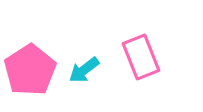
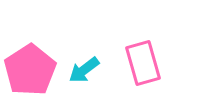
pink rectangle: moved 2 px right, 6 px down; rotated 6 degrees clockwise
